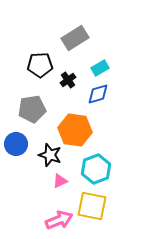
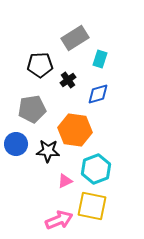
cyan rectangle: moved 9 px up; rotated 42 degrees counterclockwise
black star: moved 2 px left, 4 px up; rotated 15 degrees counterclockwise
pink triangle: moved 5 px right
